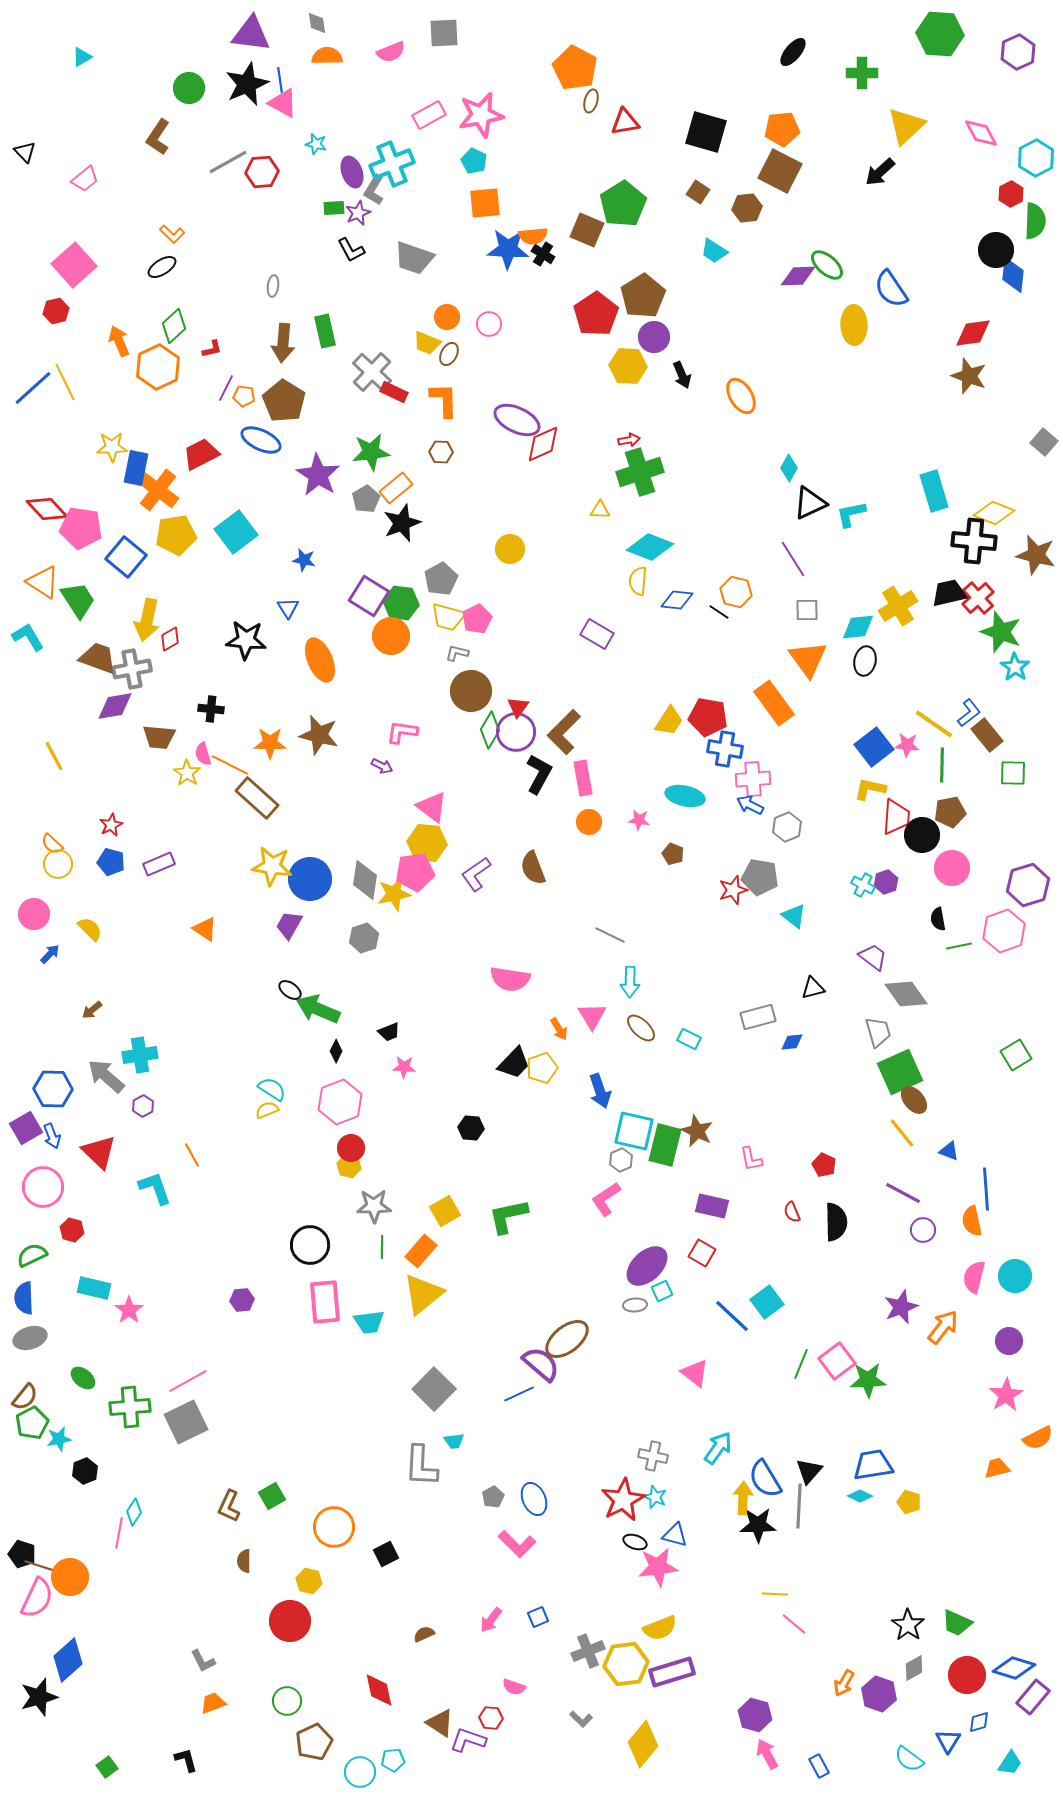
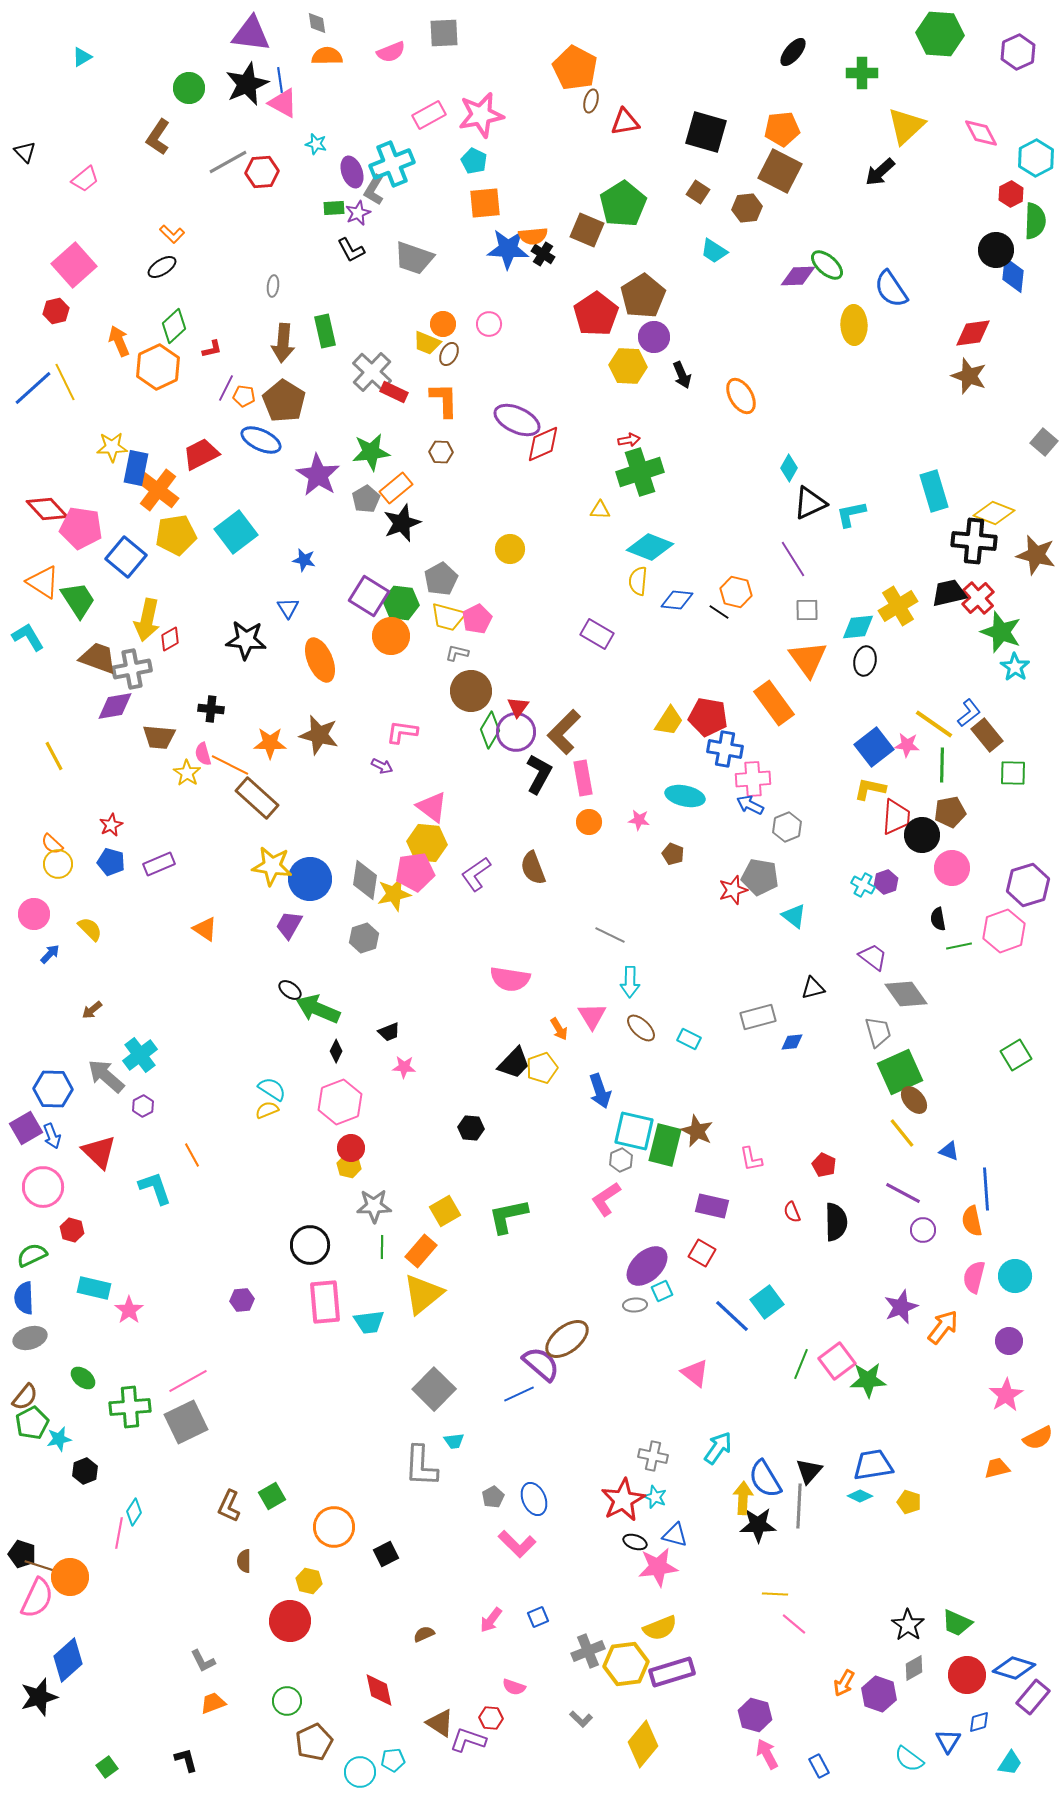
orange circle at (447, 317): moved 4 px left, 7 px down
cyan cross at (140, 1055): rotated 28 degrees counterclockwise
